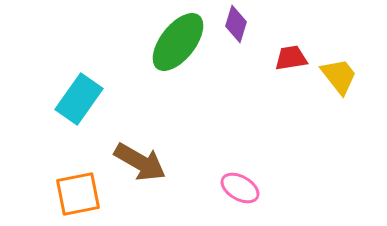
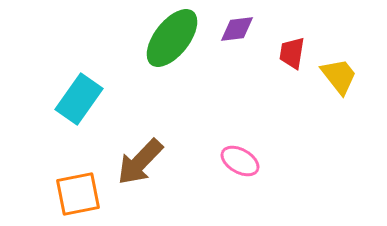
purple diamond: moved 1 px right, 5 px down; rotated 66 degrees clockwise
green ellipse: moved 6 px left, 4 px up
red trapezoid: moved 1 px right, 5 px up; rotated 72 degrees counterclockwise
brown arrow: rotated 104 degrees clockwise
pink ellipse: moved 27 px up
